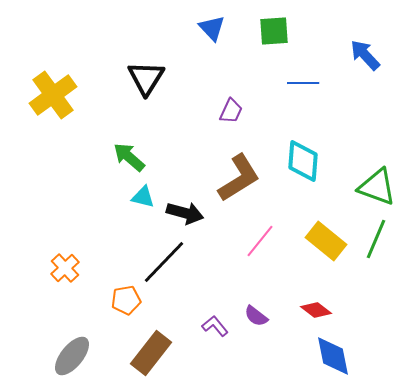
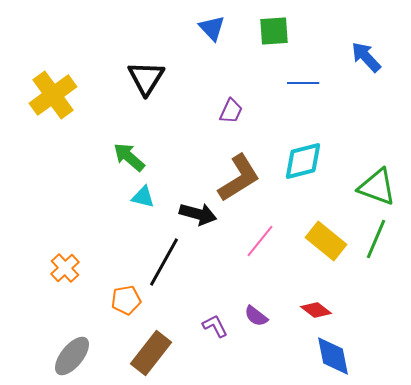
blue arrow: moved 1 px right, 2 px down
cyan diamond: rotated 72 degrees clockwise
black arrow: moved 13 px right, 1 px down
black line: rotated 15 degrees counterclockwise
purple L-shape: rotated 12 degrees clockwise
